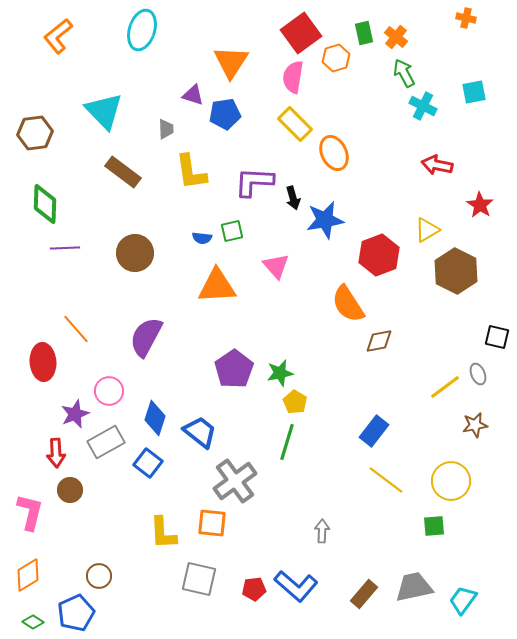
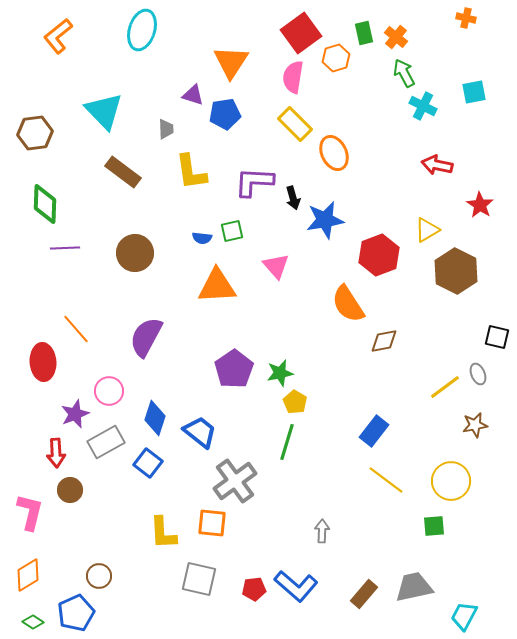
brown diamond at (379, 341): moved 5 px right
cyan trapezoid at (463, 600): moved 1 px right, 16 px down; rotated 8 degrees counterclockwise
